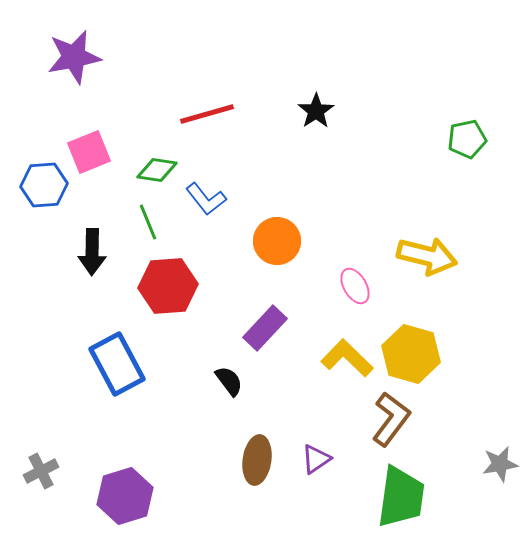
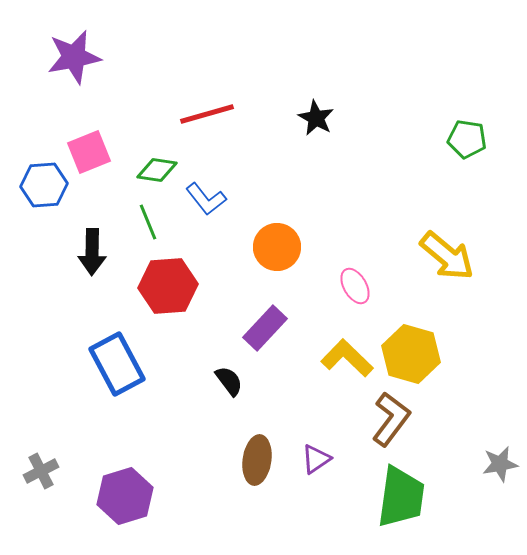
black star: moved 7 px down; rotated 9 degrees counterclockwise
green pentagon: rotated 21 degrees clockwise
orange circle: moved 6 px down
yellow arrow: moved 20 px right; rotated 26 degrees clockwise
